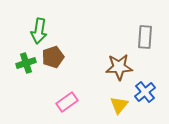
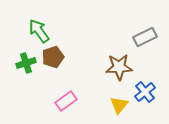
green arrow: rotated 135 degrees clockwise
gray rectangle: rotated 60 degrees clockwise
pink rectangle: moved 1 px left, 1 px up
